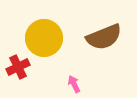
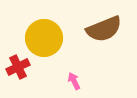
brown semicircle: moved 8 px up
pink arrow: moved 3 px up
